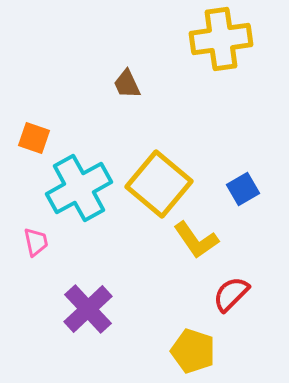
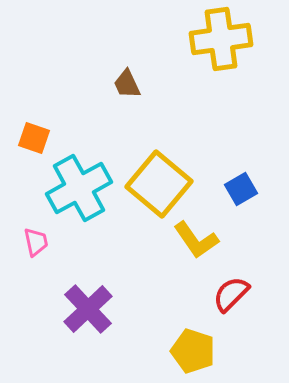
blue square: moved 2 px left
